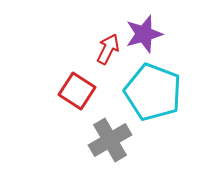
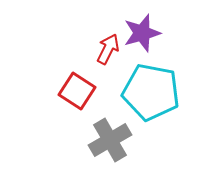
purple star: moved 2 px left, 1 px up
cyan pentagon: moved 2 px left; rotated 10 degrees counterclockwise
